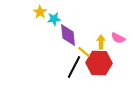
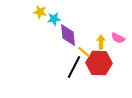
yellow star: rotated 24 degrees counterclockwise
